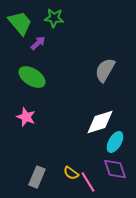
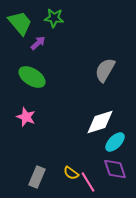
cyan ellipse: rotated 15 degrees clockwise
